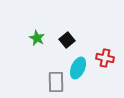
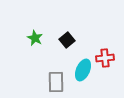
green star: moved 2 px left
red cross: rotated 18 degrees counterclockwise
cyan ellipse: moved 5 px right, 2 px down
